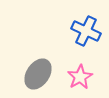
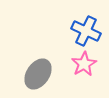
pink star: moved 4 px right, 13 px up
